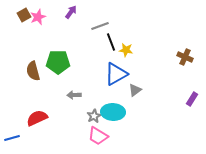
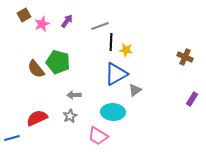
purple arrow: moved 4 px left, 9 px down
pink star: moved 4 px right, 7 px down
black line: rotated 24 degrees clockwise
green pentagon: rotated 15 degrees clockwise
brown semicircle: moved 3 px right, 2 px up; rotated 24 degrees counterclockwise
gray star: moved 24 px left
